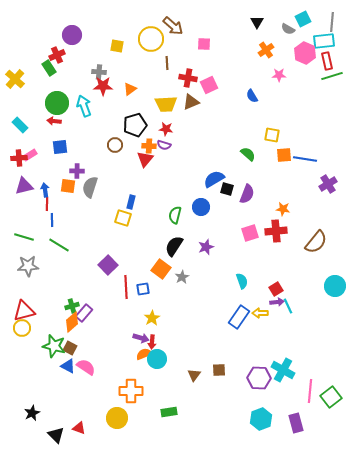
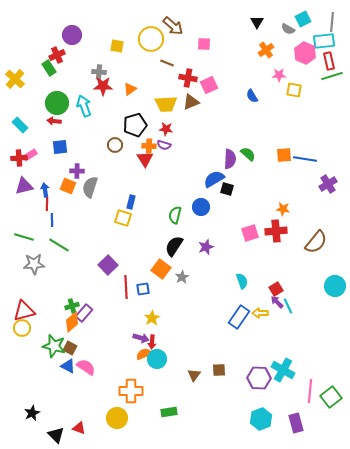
red rectangle at (327, 61): moved 2 px right
brown line at (167, 63): rotated 64 degrees counterclockwise
yellow square at (272, 135): moved 22 px right, 45 px up
red triangle at (145, 159): rotated 12 degrees counterclockwise
orange square at (68, 186): rotated 14 degrees clockwise
purple semicircle at (247, 194): moved 17 px left, 35 px up; rotated 18 degrees counterclockwise
gray star at (28, 266): moved 6 px right, 2 px up
purple arrow at (277, 302): rotated 128 degrees counterclockwise
